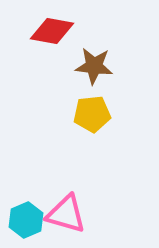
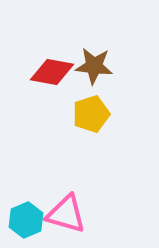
red diamond: moved 41 px down
yellow pentagon: moved 1 px left; rotated 12 degrees counterclockwise
